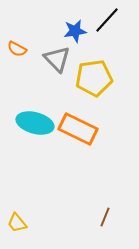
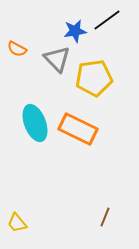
black line: rotated 12 degrees clockwise
cyan ellipse: rotated 54 degrees clockwise
